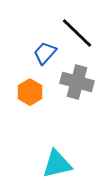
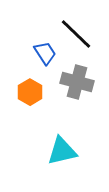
black line: moved 1 px left, 1 px down
blue trapezoid: rotated 105 degrees clockwise
cyan triangle: moved 5 px right, 13 px up
